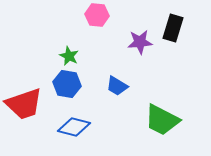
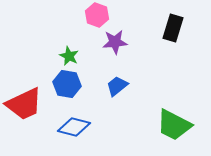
pink hexagon: rotated 15 degrees clockwise
purple star: moved 25 px left
blue trapezoid: rotated 110 degrees clockwise
red trapezoid: rotated 6 degrees counterclockwise
green trapezoid: moved 12 px right, 5 px down
